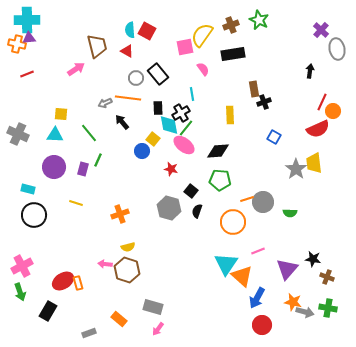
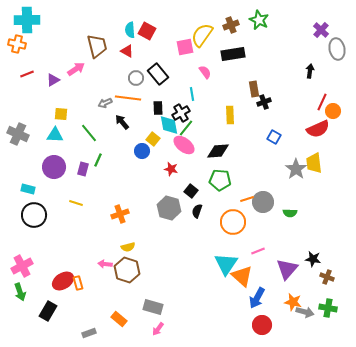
purple triangle at (29, 38): moved 24 px right, 42 px down; rotated 24 degrees counterclockwise
pink semicircle at (203, 69): moved 2 px right, 3 px down
